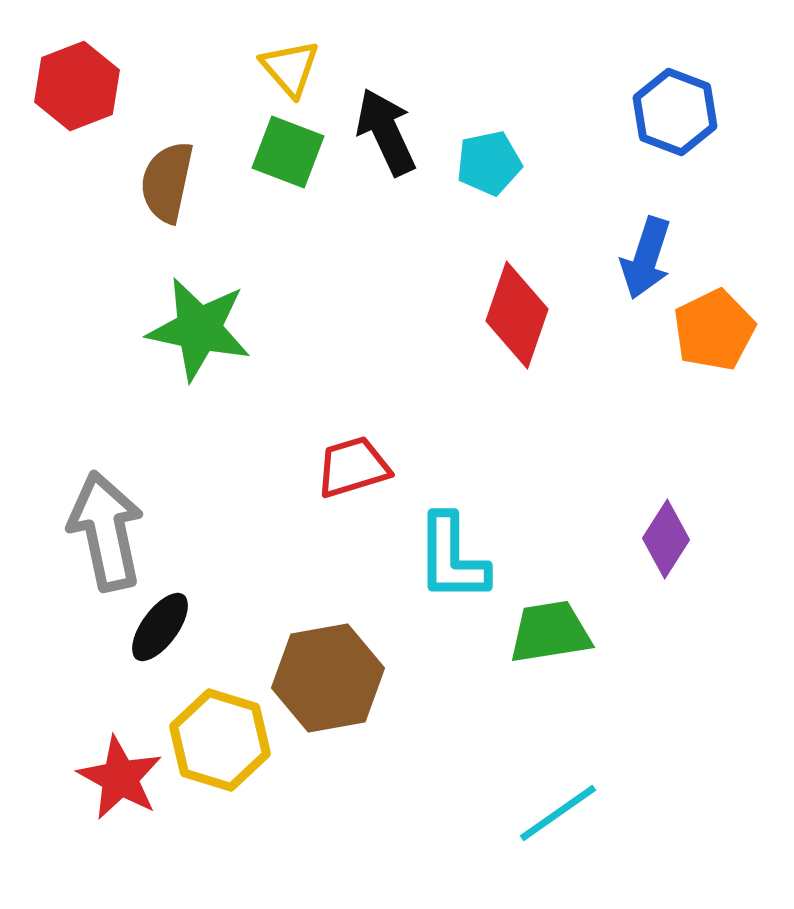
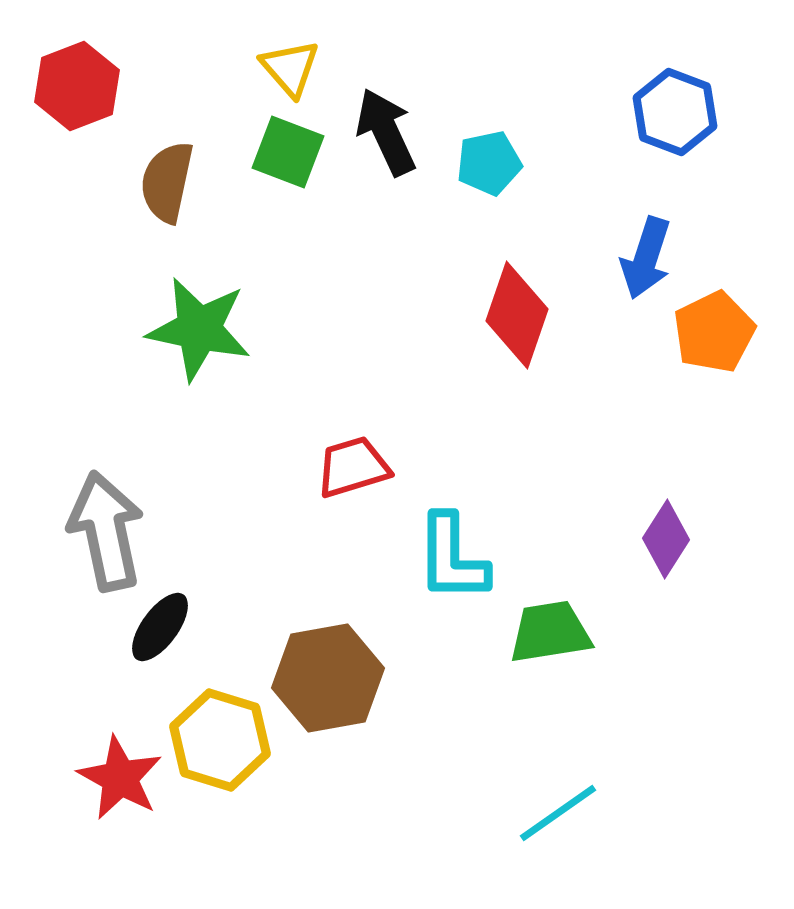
orange pentagon: moved 2 px down
